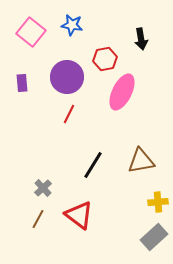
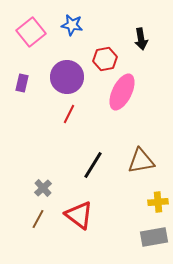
pink square: rotated 12 degrees clockwise
purple rectangle: rotated 18 degrees clockwise
gray rectangle: rotated 32 degrees clockwise
